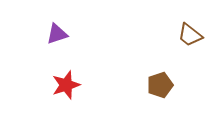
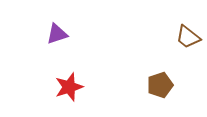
brown trapezoid: moved 2 px left, 2 px down
red star: moved 3 px right, 2 px down
